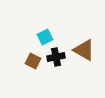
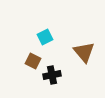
brown triangle: moved 2 px down; rotated 20 degrees clockwise
black cross: moved 4 px left, 18 px down
